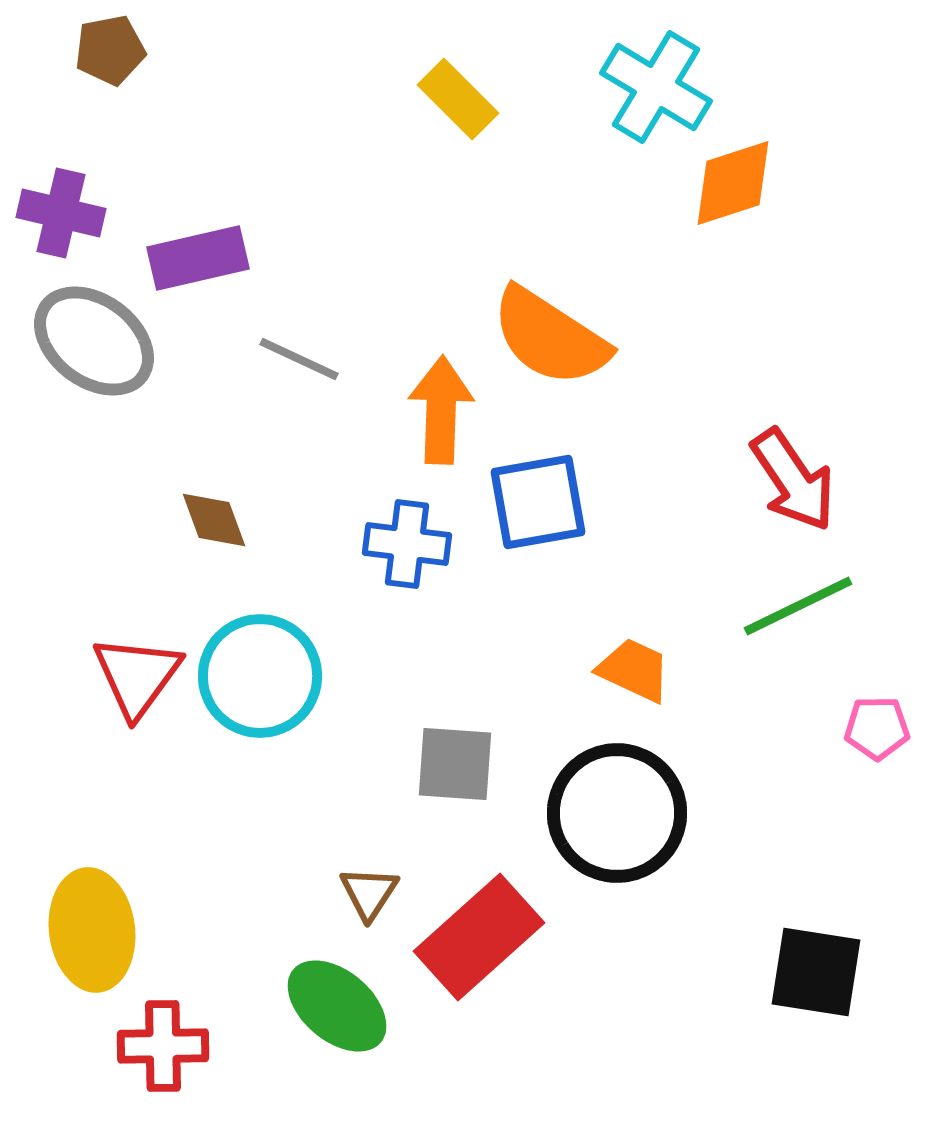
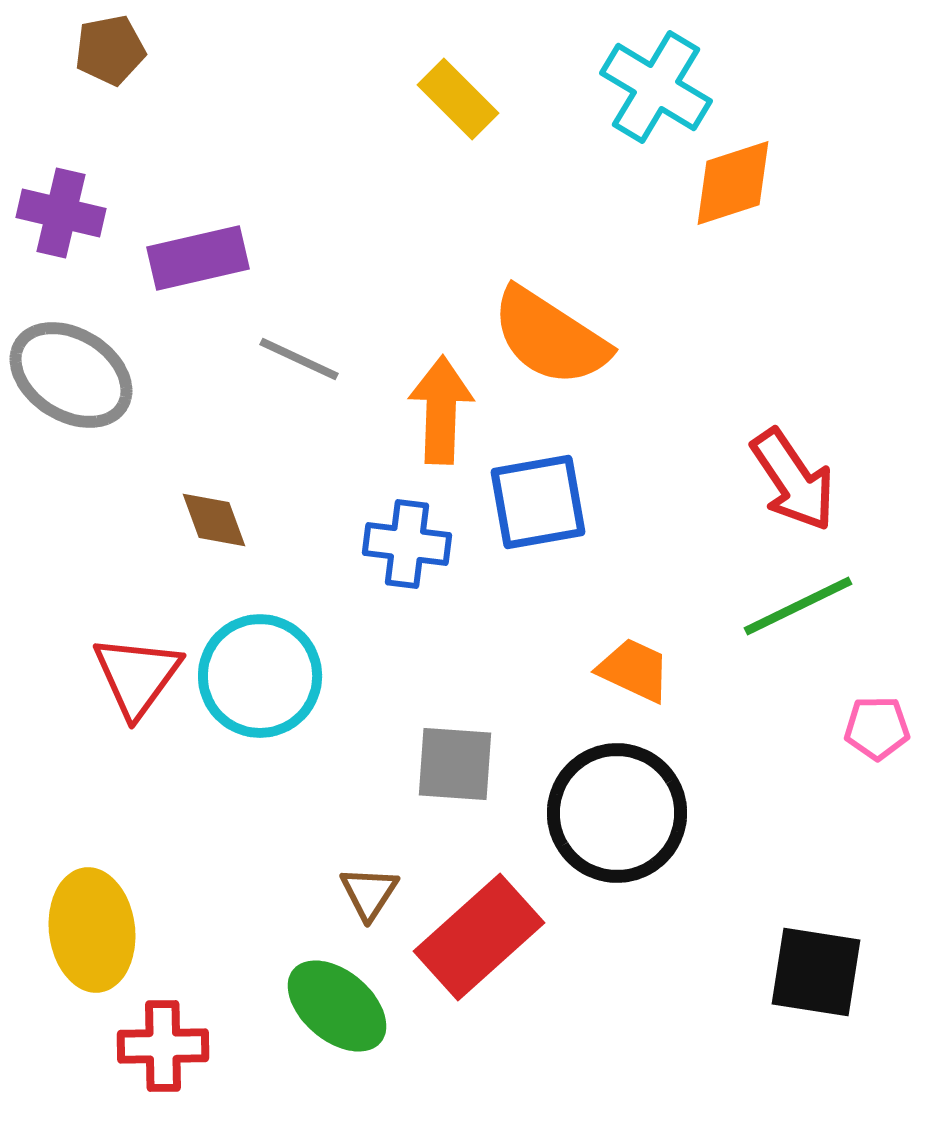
gray ellipse: moved 23 px left, 34 px down; rotated 5 degrees counterclockwise
